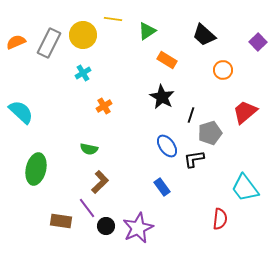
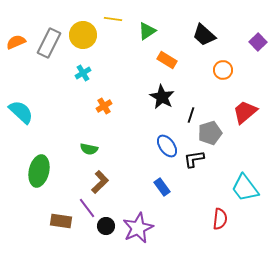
green ellipse: moved 3 px right, 2 px down
